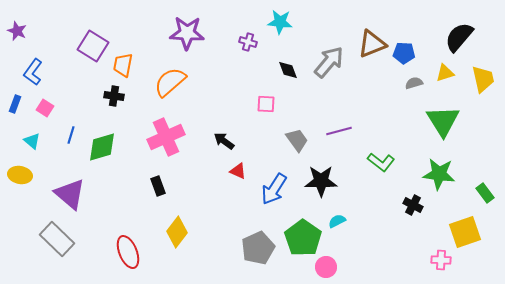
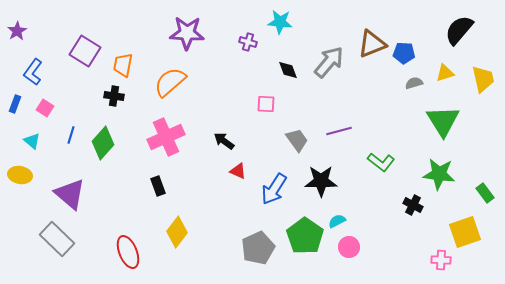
purple star at (17, 31): rotated 18 degrees clockwise
black semicircle at (459, 37): moved 7 px up
purple square at (93, 46): moved 8 px left, 5 px down
green diamond at (102, 147): moved 1 px right, 4 px up; rotated 32 degrees counterclockwise
green pentagon at (303, 238): moved 2 px right, 2 px up
pink circle at (326, 267): moved 23 px right, 20 px up
